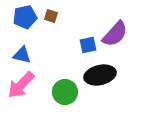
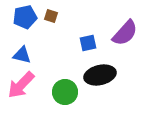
purple semicircle: moved 10 px right, 1 px up
blue square: moved 2 px up
